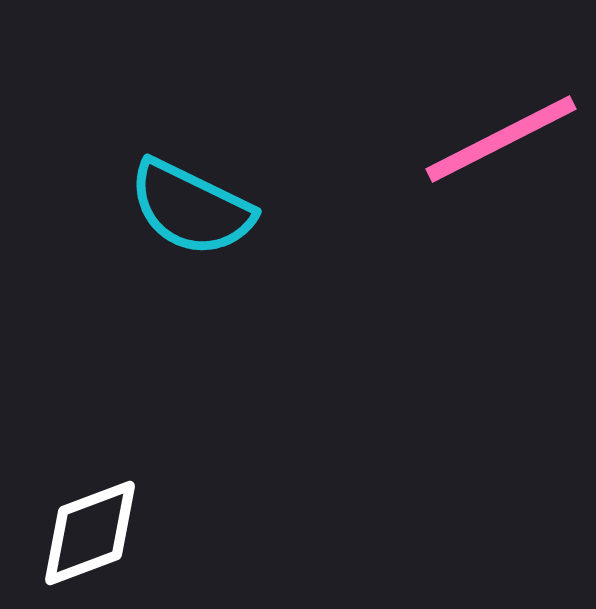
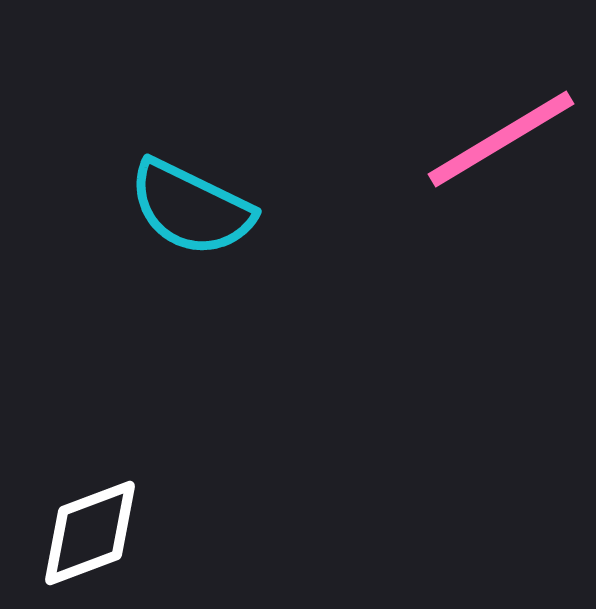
pink line: rotated 4 degrees counterclockwise
